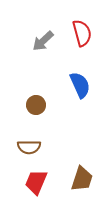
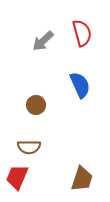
red trapezoid: moved 19 px left, 5 px up
